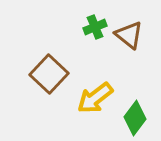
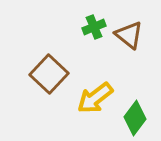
green cross: moved 1 px left
